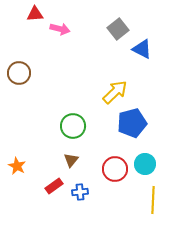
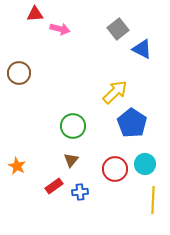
blue pentagon: rotated 24 degrees counterclockwise
